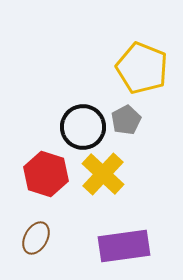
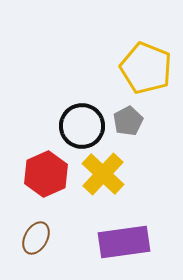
yellow pentagon: moved 4 px right
gray pentagon: moved 2 px right, 1 px down
black circle: moved 1 px left, 1 px up
red hexagon: rotated 18 degrees clockwise
purple rectangle: moved 4 px up
